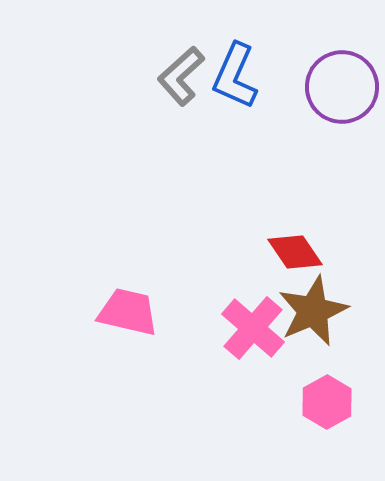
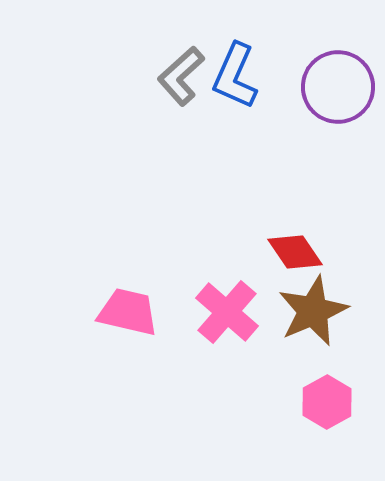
purple circle: moved 4 px left
pink cross: moved 26 px left, 16 px up
